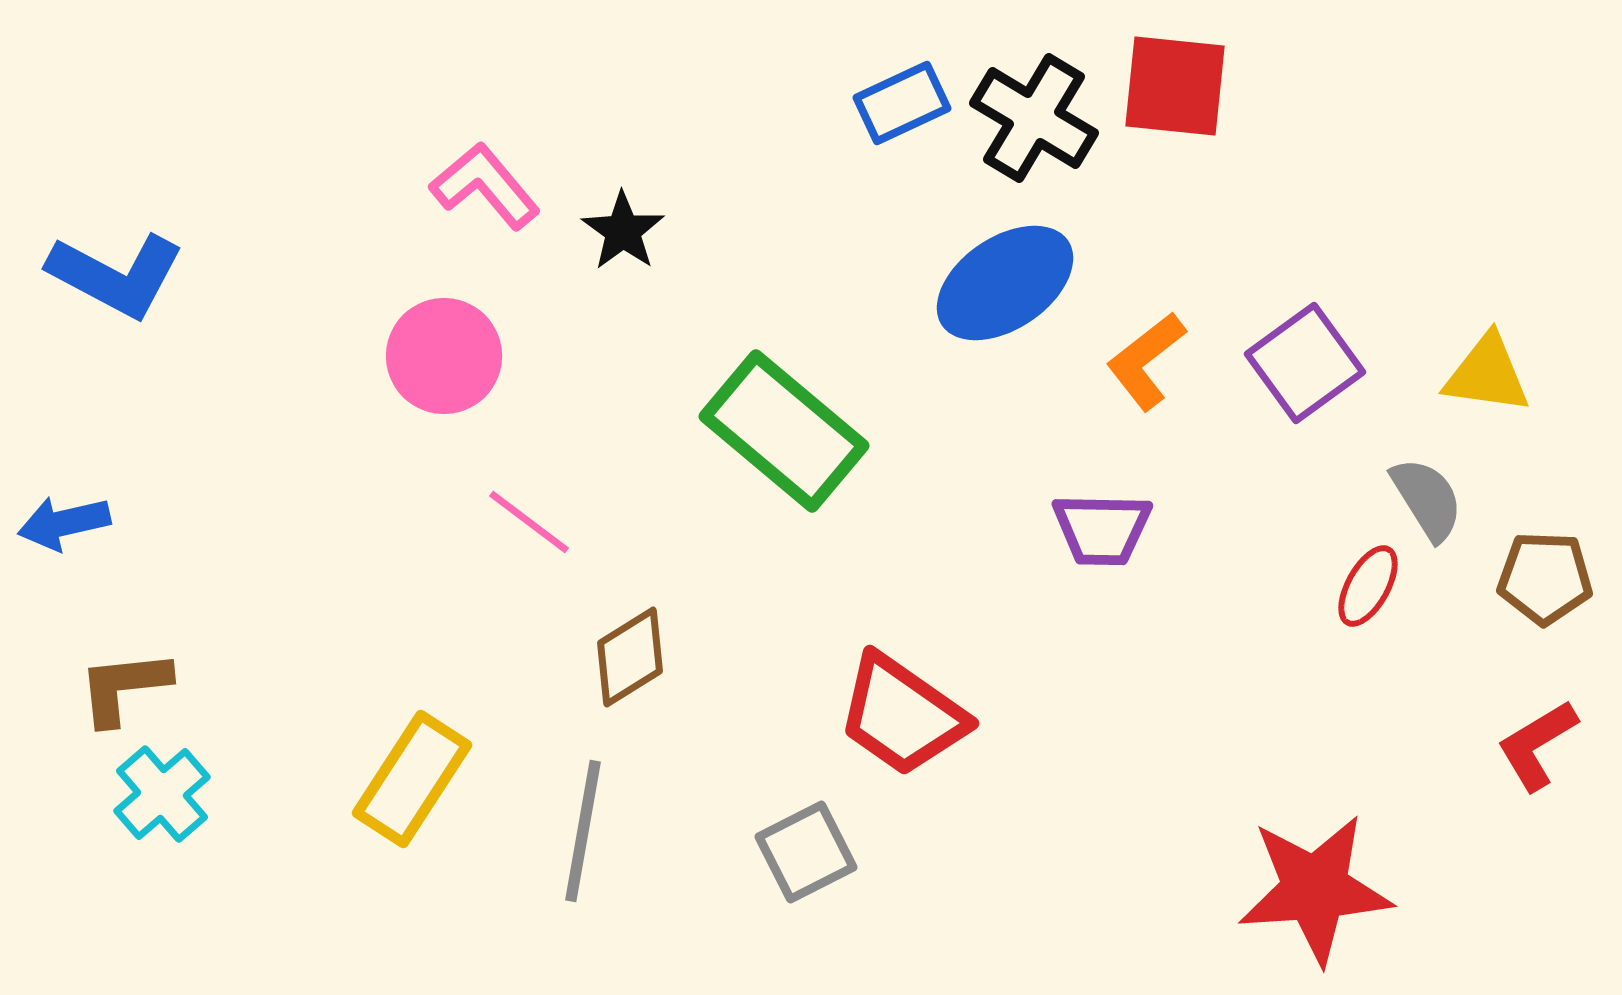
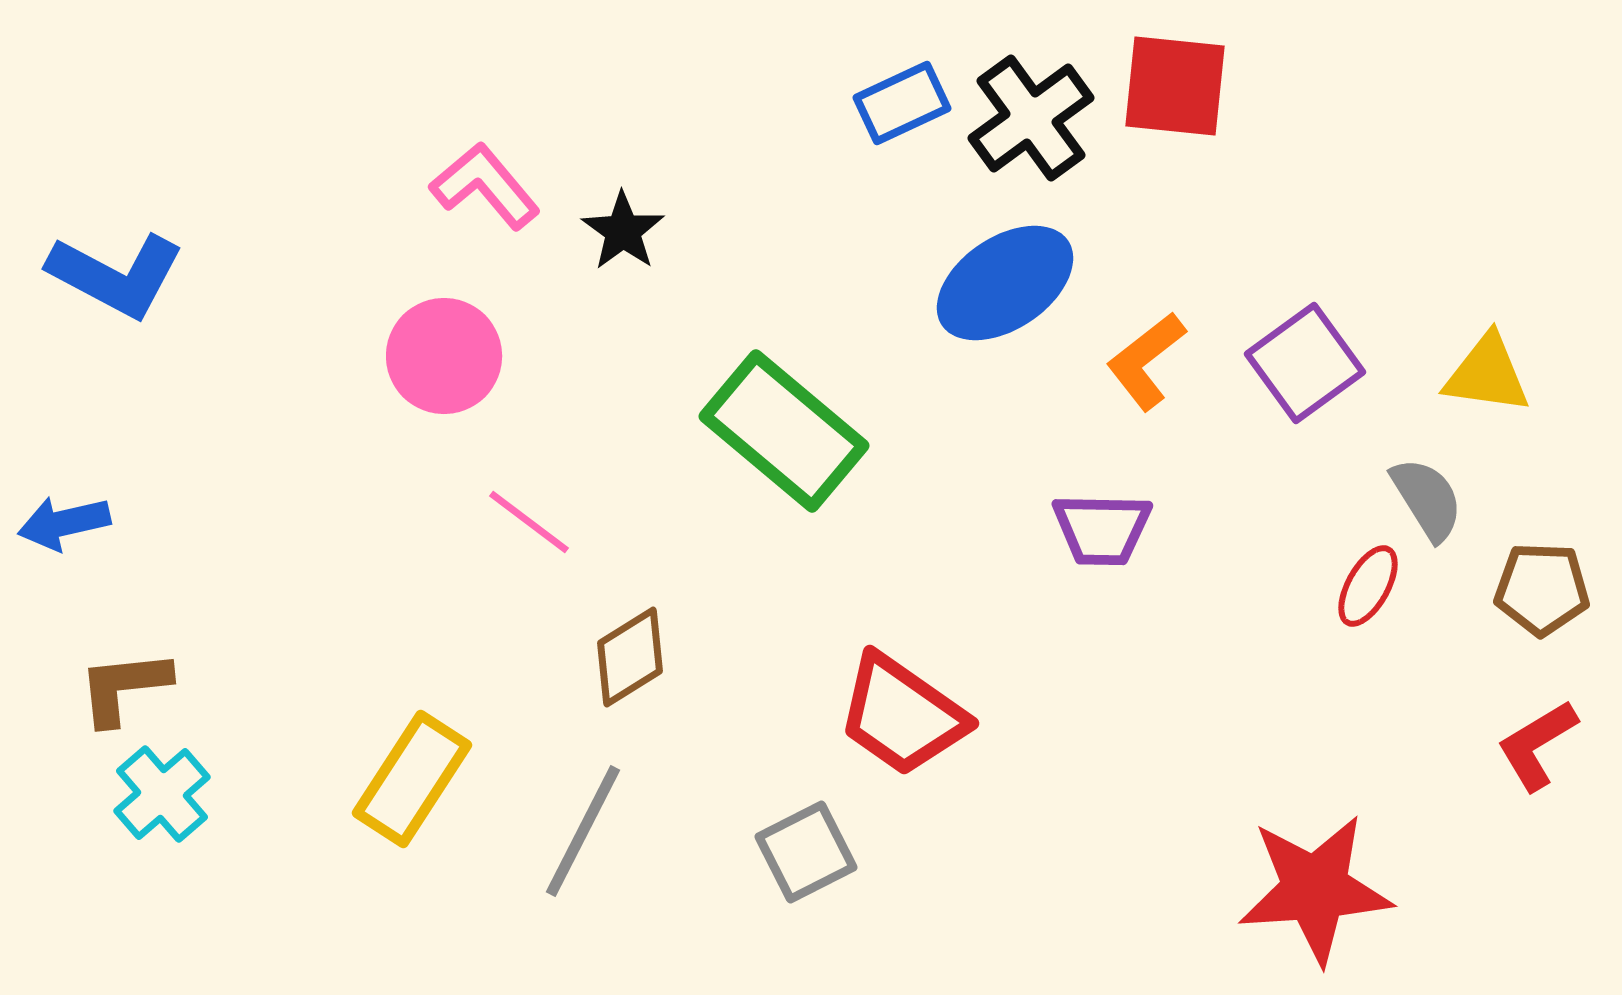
black cross: moved 3 px left; rotated 23 degrees clockwise
brown pentagon: moved 3 px left, 11 px down
gray line: rotated 17 degrees clockwise
